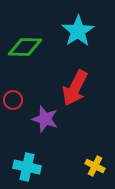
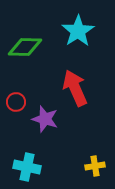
red arrow: rotated 129 degrees clockwise
red circle: moved 3 px right, 2 px down
yellow cross: rotated 36 degrees counterclockwise
